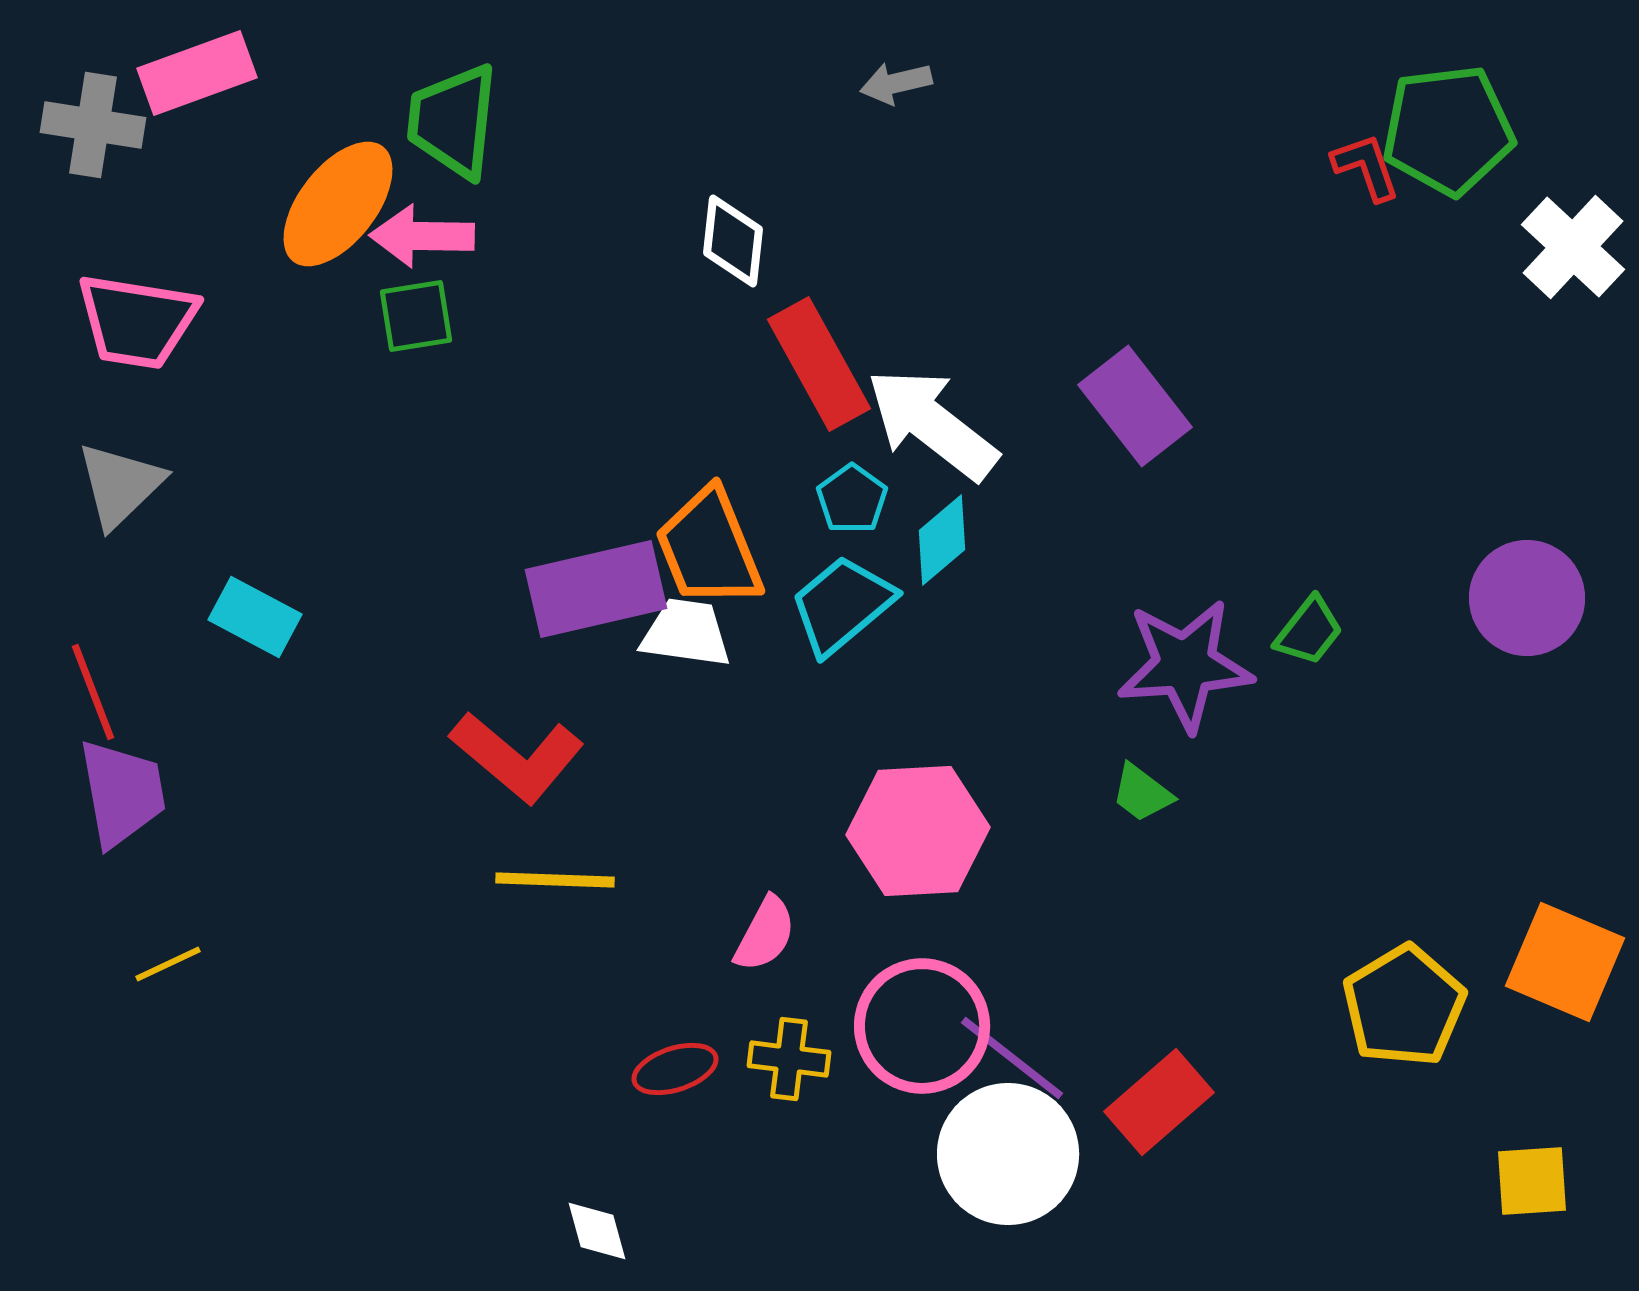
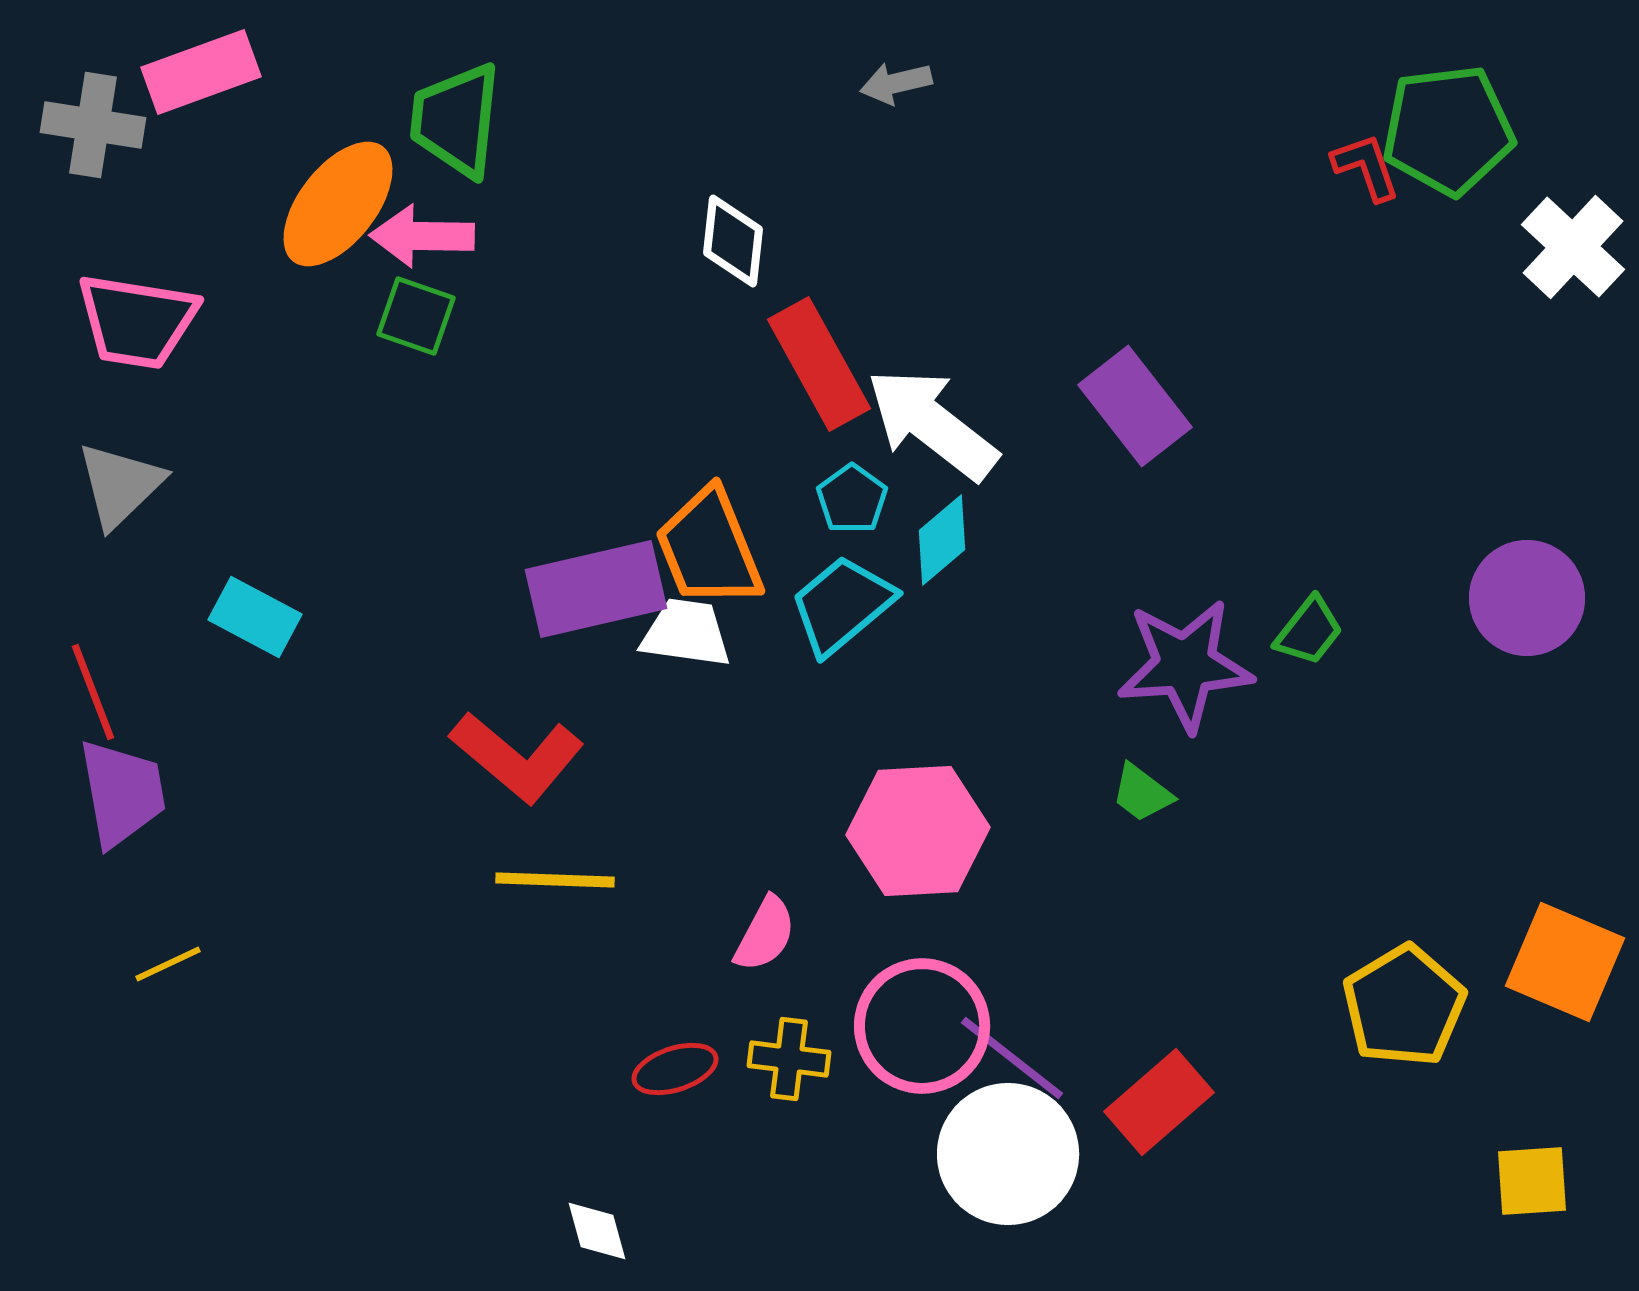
pink rectangle at (197, 73): moved 4 px right, 1 px up
green trapezoid at (453, 121): moved 3 px right, 1 px up
green square at (416, 316): rotated 28 degrees clockwise
